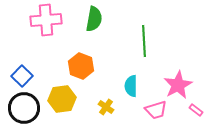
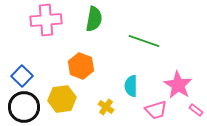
green line: rotated 68 degrees counterclockwise
pink star: rotated 12 degrees counterclockwise
black circle: moved 1 px up
